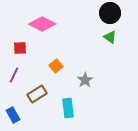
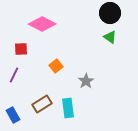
red square: moved 1 px right, 1 px down
gray star: moved 1 px right, 1 px down
brown rectangle: moved 5 px right, 10 px down
